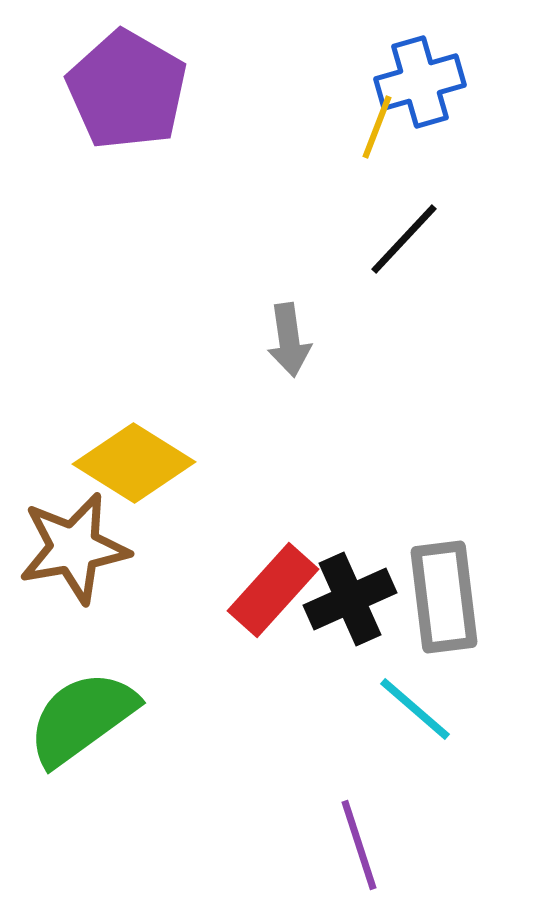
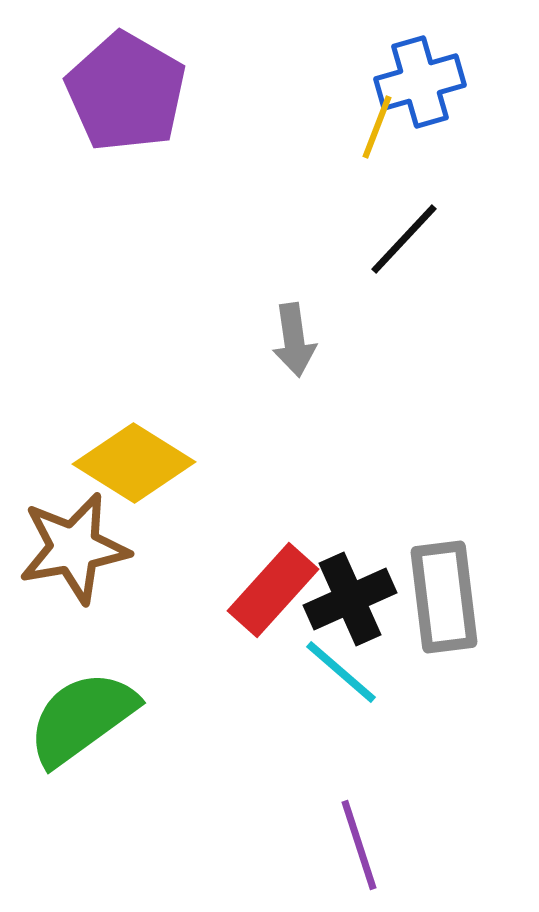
purple pentagon: moved 1 px left, 2 px down
gray arrow: moved 5 px right
cyan line: moved 74 px left, 37 px up
